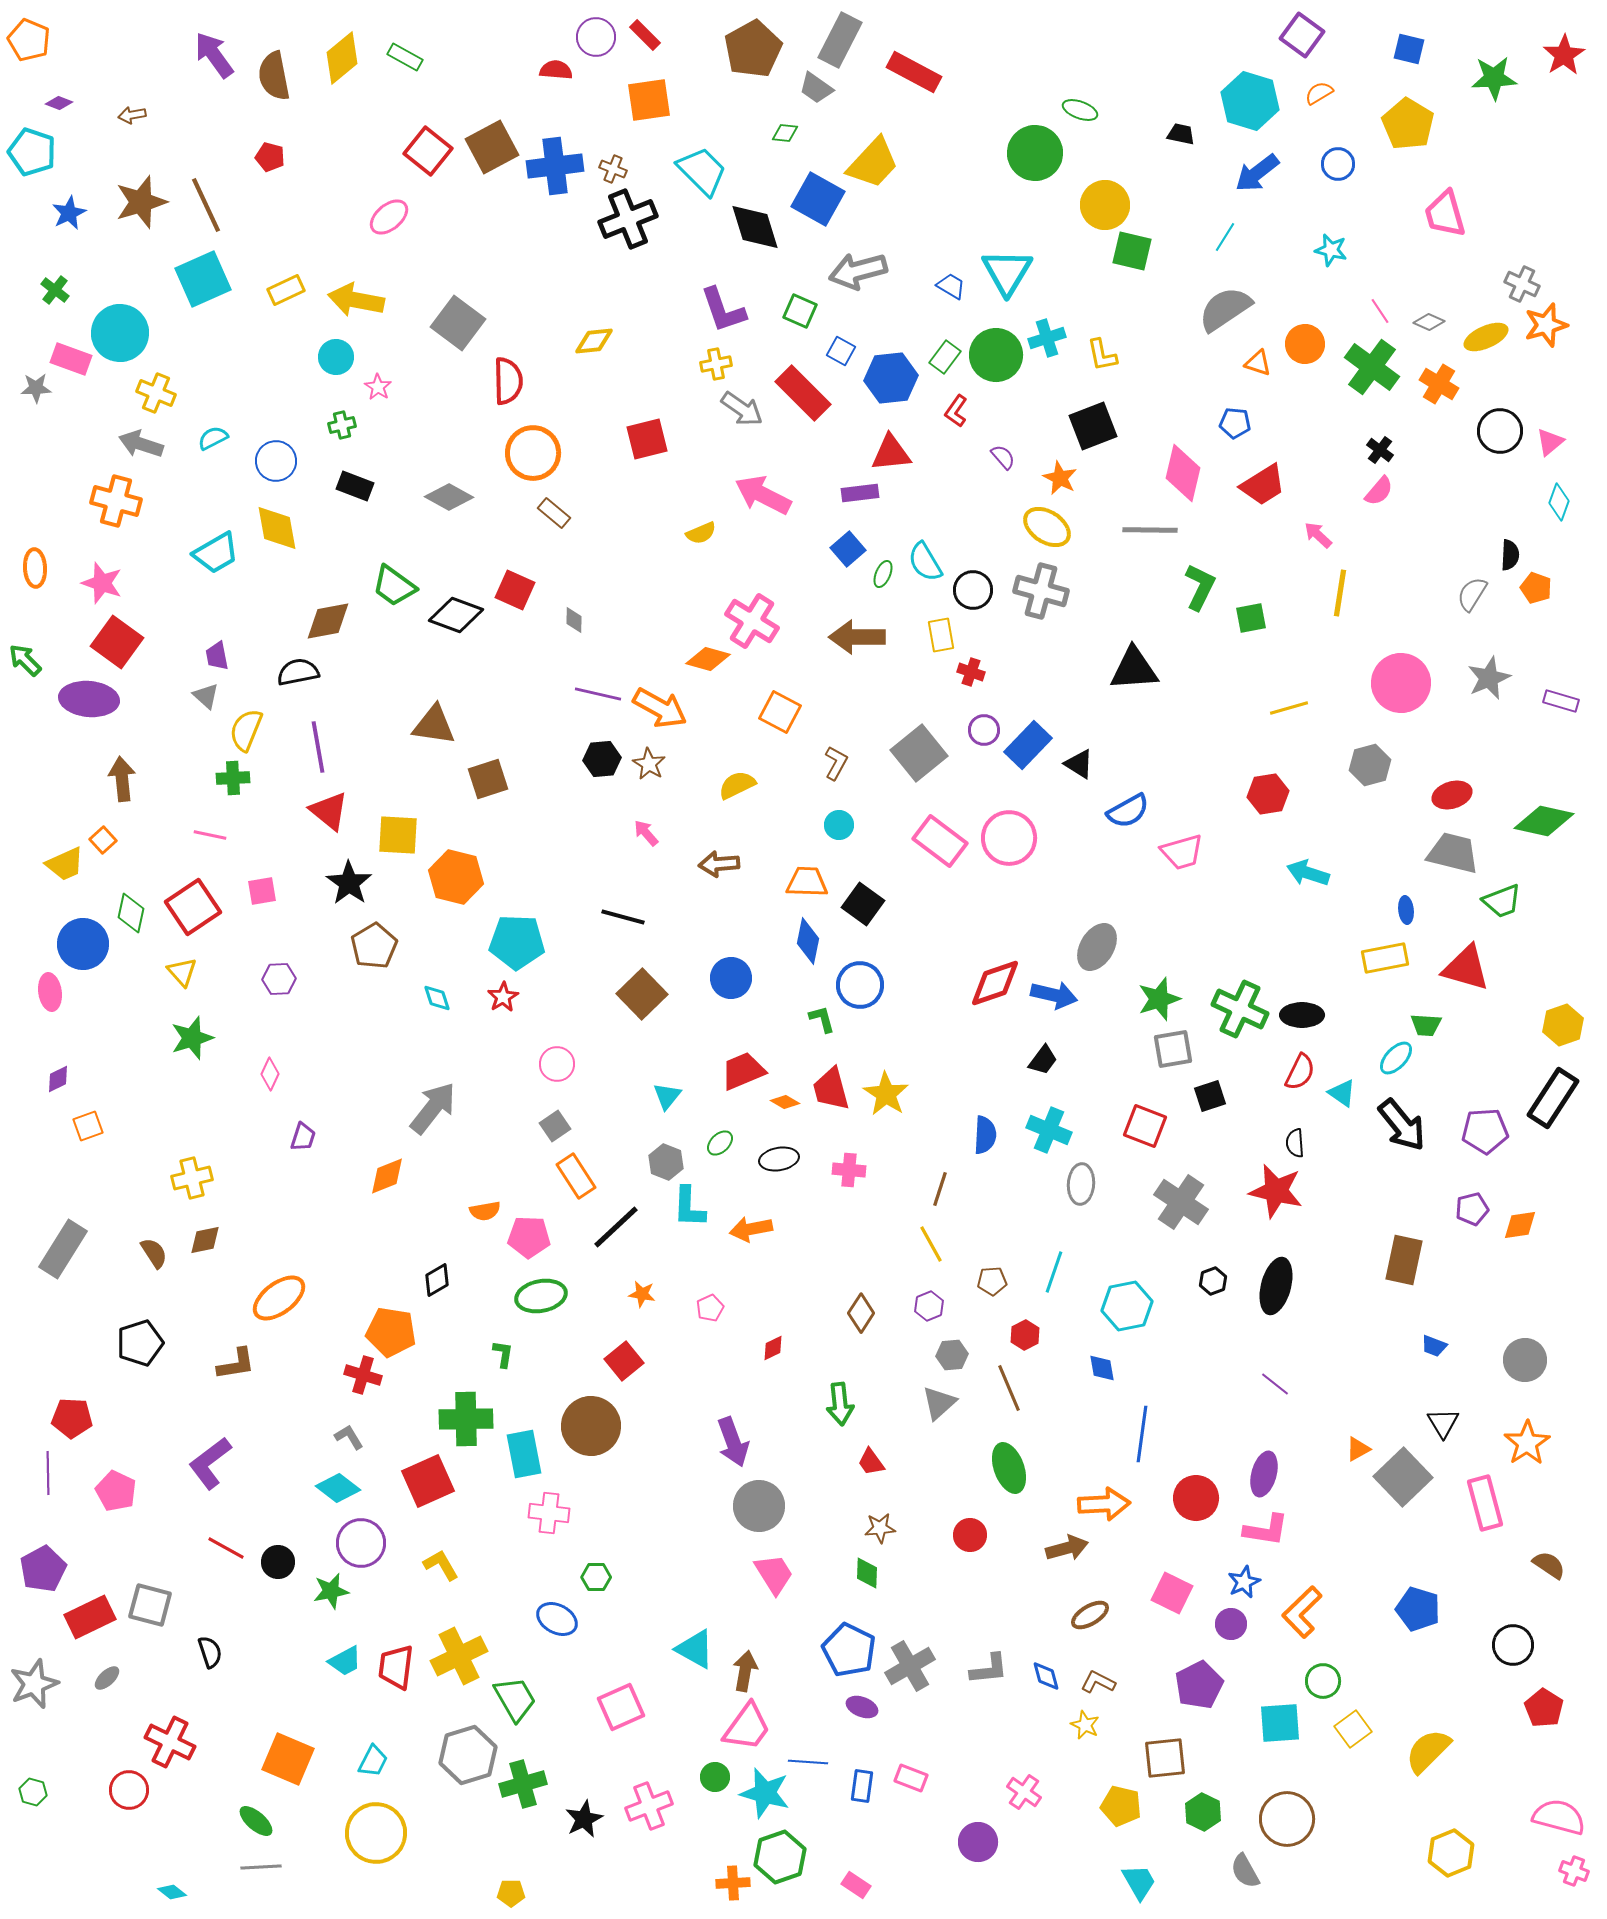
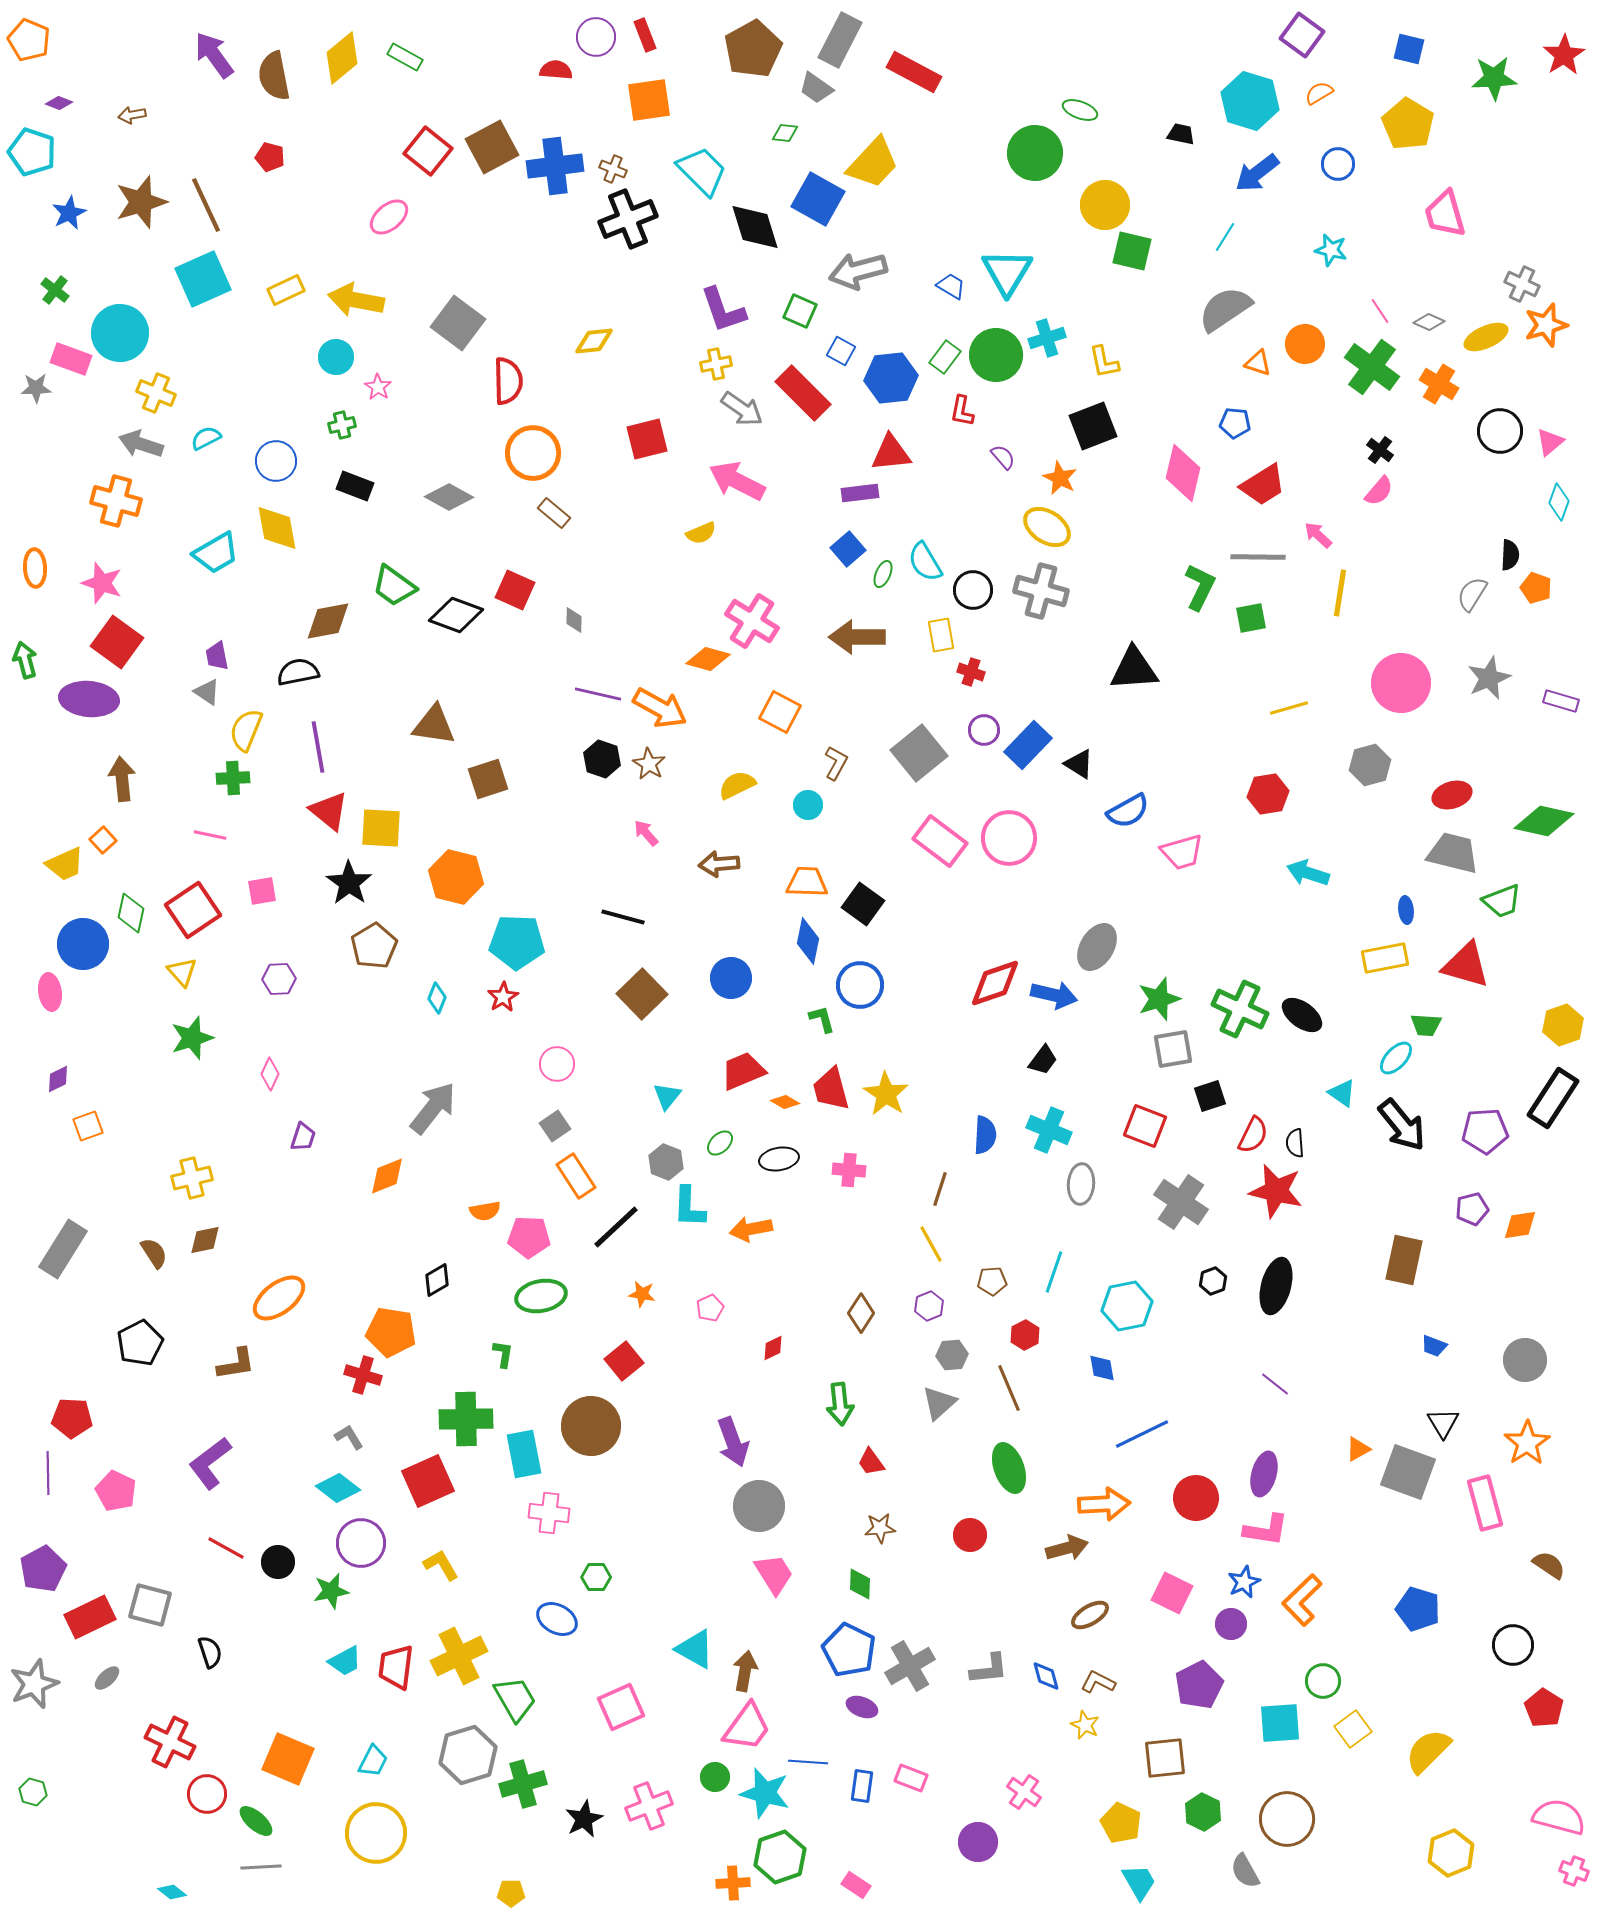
red rectangle at (645, 35): rotated 24 degrees clockwise
yellow L-shape at (1102, 355): moved 2 px right, 7 px down
red L-shape at (956, 411): moved 6 px right; rotated 24 degrees counterclockwise
cyan semicircle at (213, 438): moved 7 px left
pink arrow at (763, 495): moved 26 px left, 14 px up
gray line at (1150, 530): moved 108 px right, 27 px down
green arrow at (25, 660): rotated 30 degrees clockwise
gray triangle at (206, 696): moved 1 px right, 4 px up; rotated 8 degrees counterclockwise
black hexagon at (602, 759): rotated 24 degrees clockwise
cyan circle at (839, 825): moved 31 px left, 20 px up
yellow square at (398, 835): moved 17 px left, 7 px up
red square at (193, 907): moved 3 px down
red triangle at (1466, 968): moved 3 px up
cyan diamond at (437, 998): rotated 40 degrees clockwise
black ellipse at (1302, 1015): rotated 36 degrees clockwise
red semicircle at (1300, 1072): moved 47 px left, 63 px down
black pentagon at (140, 1343): rotated 9 degrees counterclockwise
blue line at (1142, 1434): rotated 56 degrees clockwise
gray square at (1403, 1477): moved 5 px right, 5 px up; rotated 26 degrees counterclockwise
green diamond at (867, 1573): moved 7 px left, 11 px down
orange L-shape at (1302, 1612): moved 12 px up
red circle at (129, 1790): moved 78 px right, 4 px down
yellow pentagon at (1121, 1806): moved 17 px down; rotated 12 degrees clockwise
